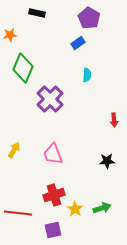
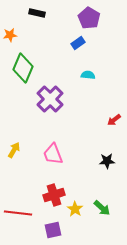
cyan semicircle: moved 1 px right; rotated 88 degrees counterclockwise
red arrow: rotated 56 degrees clockwise
green arrow: rotated 60 degrees clockwise
